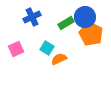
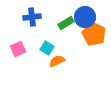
blue cross: rotated 18 degrees clockwise
orange pentagon: moved 3 px right
pink square: moved 2 px right
orange semicircle: moved 2 px left, 2 px down
